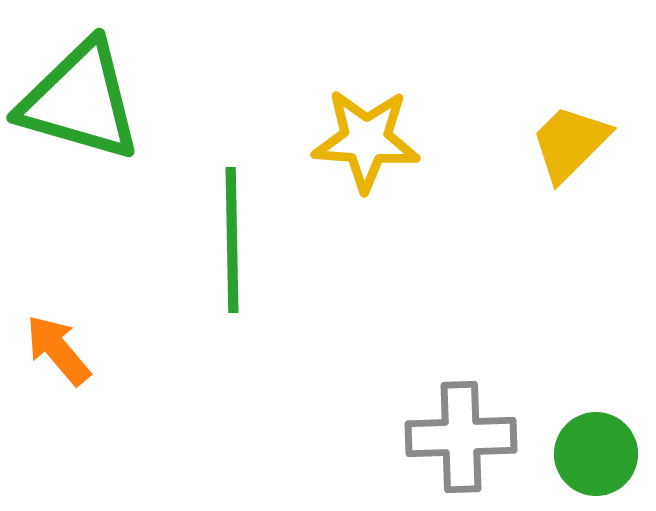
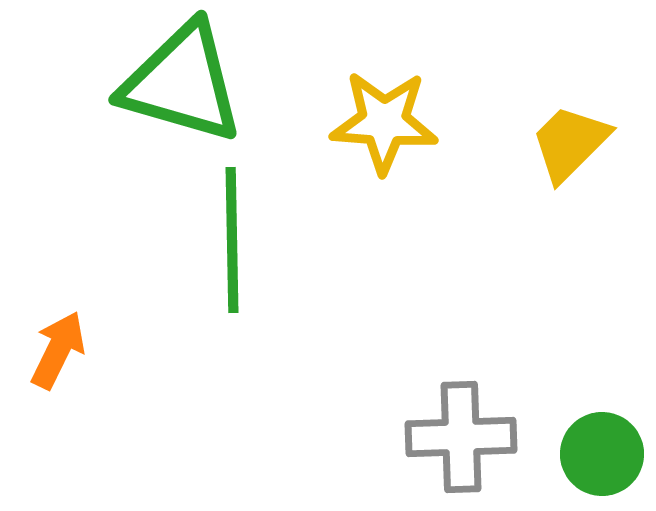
green triangle: moved 102 px right, 18 px up
yellow star: moved 18 px right, 18 px up
orange arrow: rotated 66 degrees clockwise
green circle: moved 6 px right
